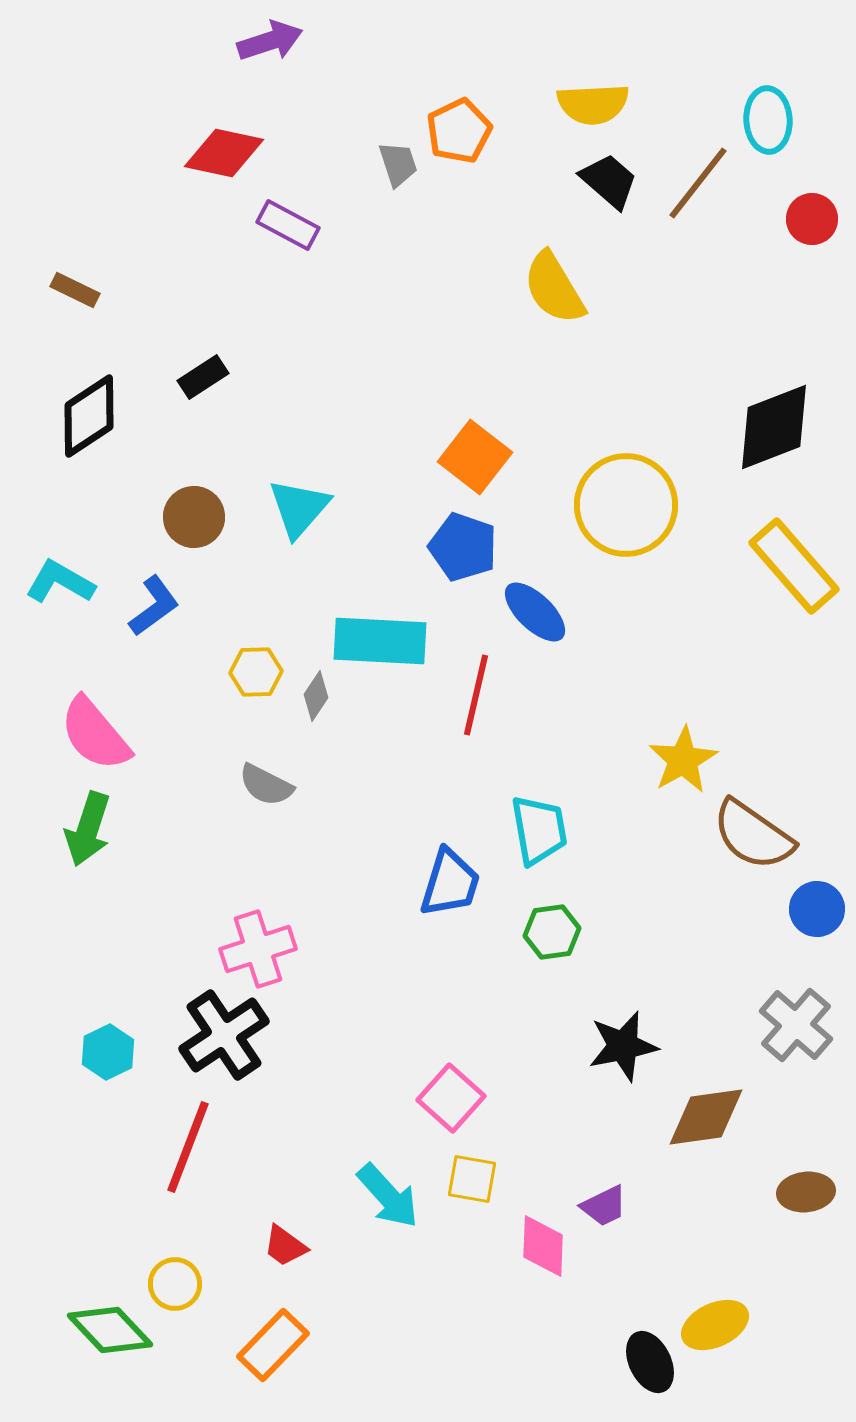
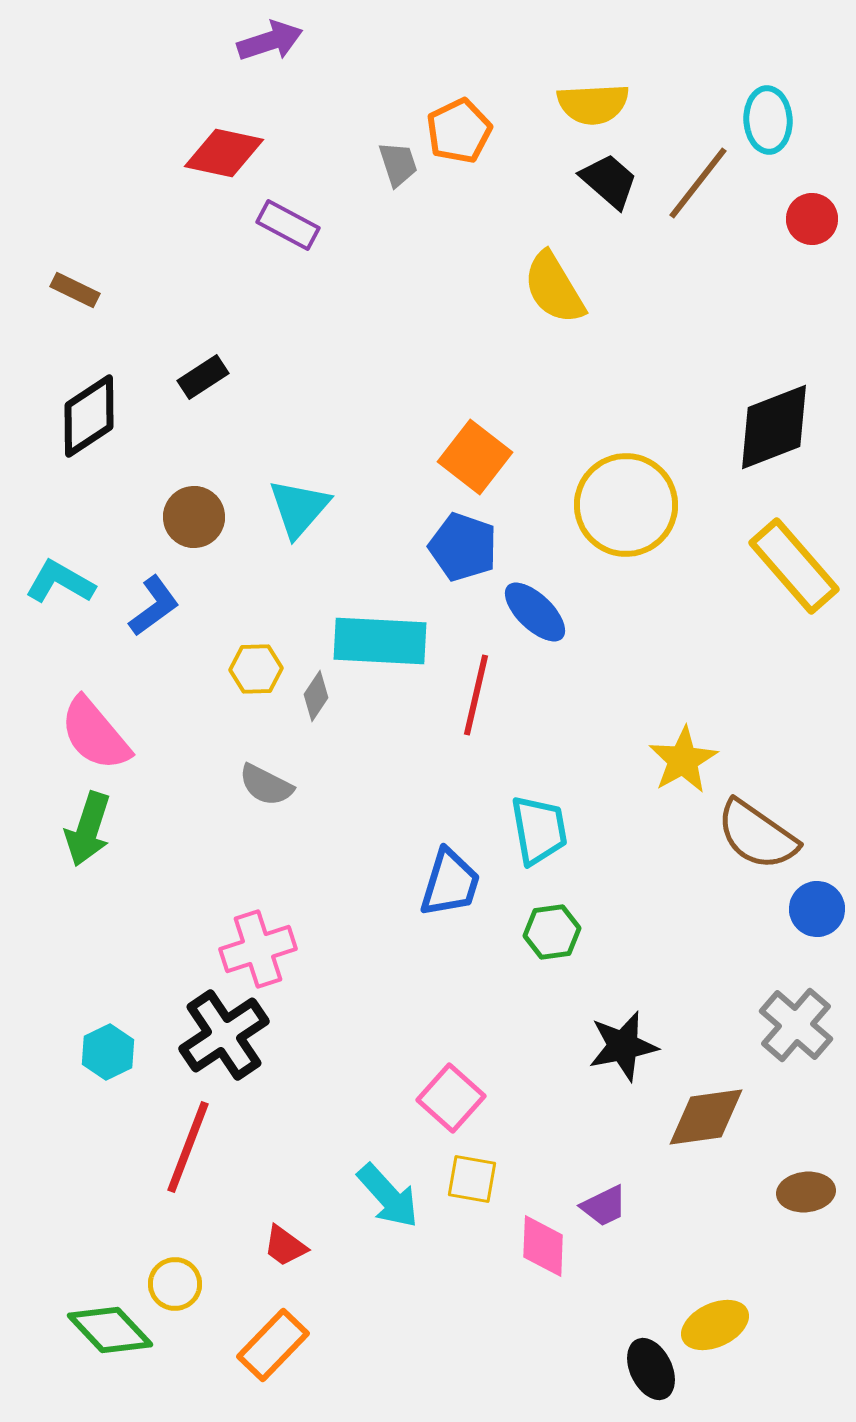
yellow hexagon at (256, 672): moved 3 px up
brown semicircle at (753, 835): moved 4 px right
black ellipse at (650, 1362): moved 1 px right, 7 px down
